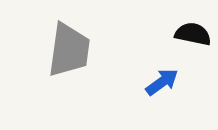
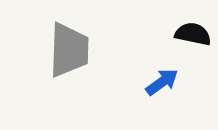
gray trapezoid: rotated 6 degrees counterclockwise
